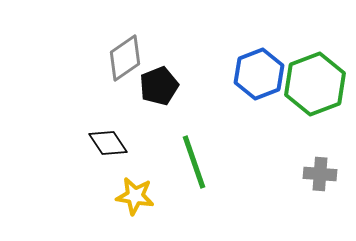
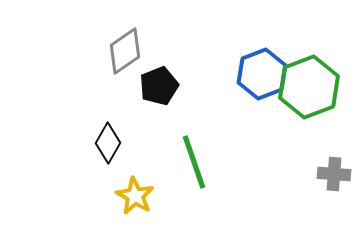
gray diamond: moved 7 px up
blue hexagon: moved 3 px right
green hexagon: moved 6 px left, 3 px down
black diamond: rotated 63 degrees clockwise
gray cross: moved 14 px right
yellow star: rotated 21 degrees clockwise
